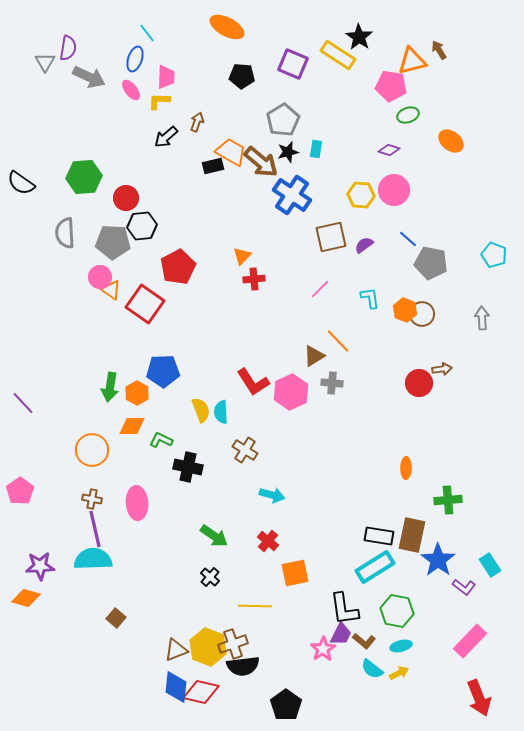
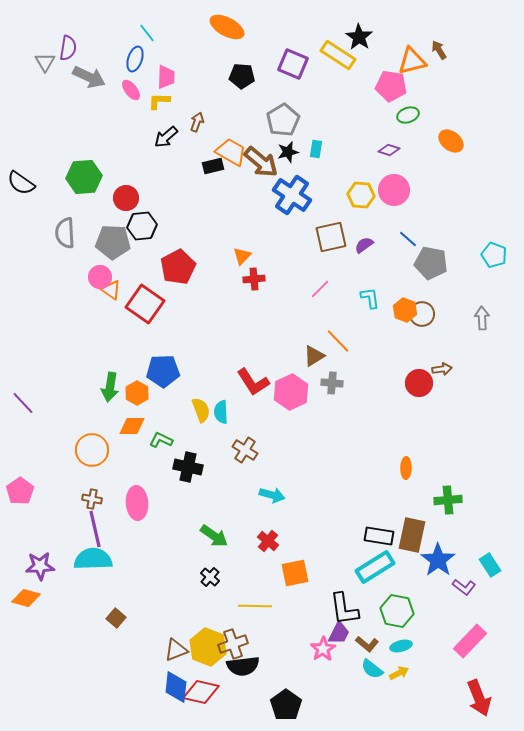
purple trapezoid at (341, 634): moved 2 px left, 1 px up
brown L-shape at (364, 641): moved 3 px right, 3 px down
